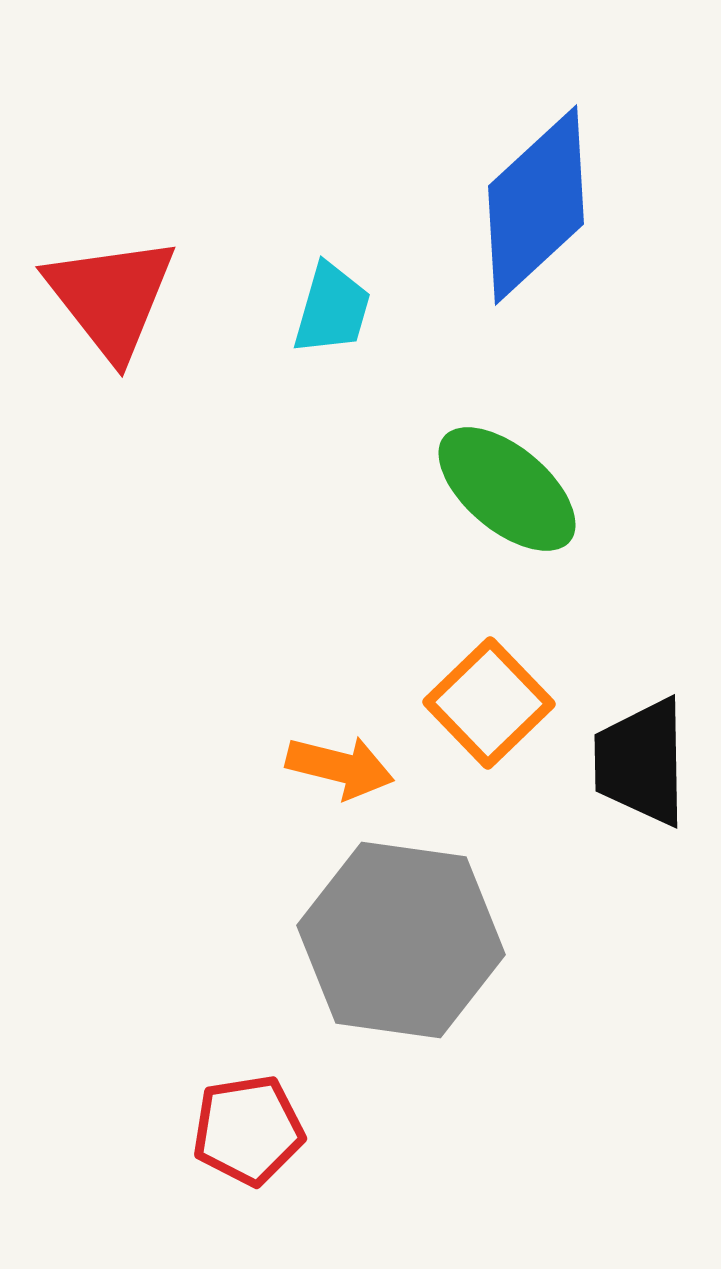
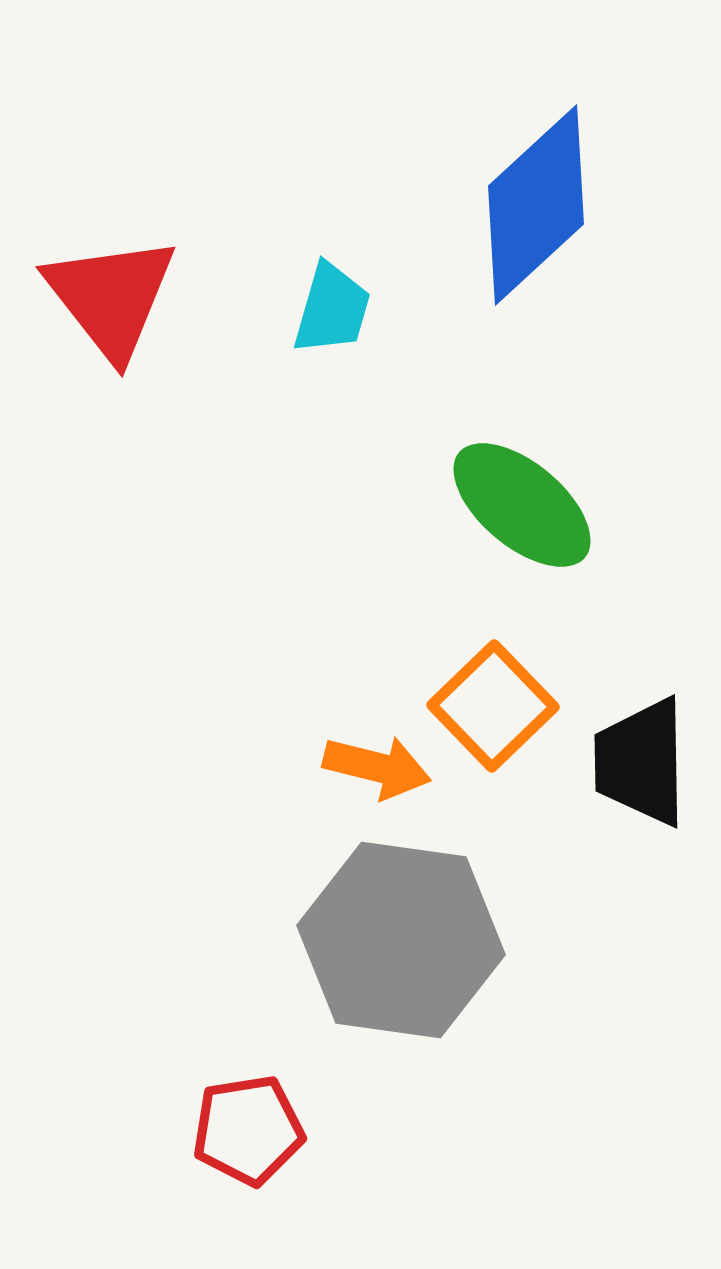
green ellipse: moved 15 px right, 16 px down
orange square: moved 4 px right, 3 px down
orange arrow: moved 37 px right
